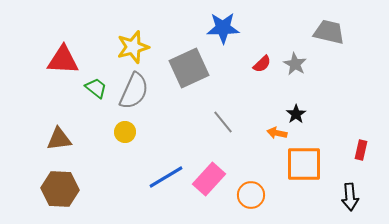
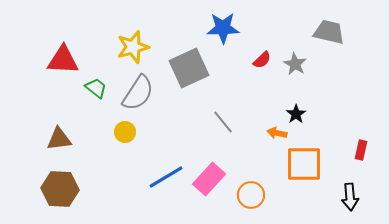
red semicircle: moved 4 px up
gray semicircle: moved 4 px right, 2 px down; rotated 9 degrees clockwise
